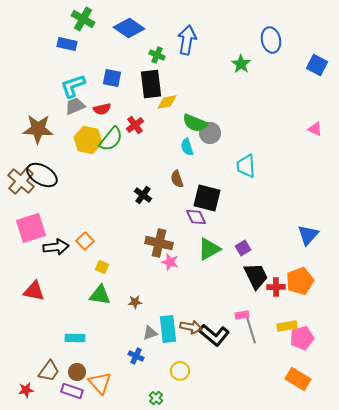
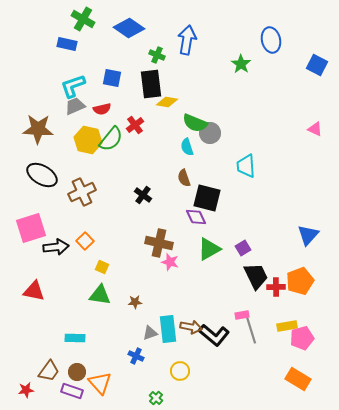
yellow diamond at (167, 102): rotated 20 degrees clockwise
brown semicircle at (177, 179): moved 7 px right, 1 px up
brown cross at (21, 181): moved 61 px right, 11 px down; rotated 24 degrees clockwise
